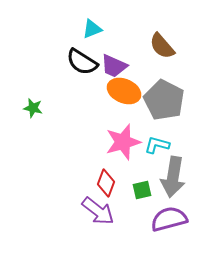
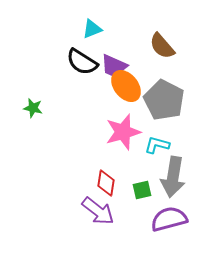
orange ellipse: moved 2 px right, 5 px up; rotated 28 degrees clockwise
pink star: moved 10 px up
red diamond: rotated 12 degrees counterclockwise
